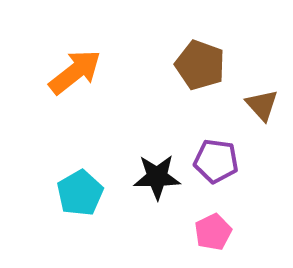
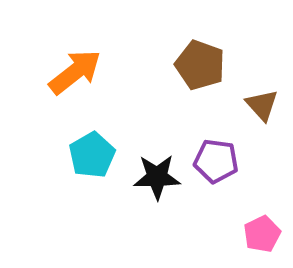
cyan pentagon: moved 12 px right, 38 px up
pink pentagon: moved 49 px right, 2 px down
